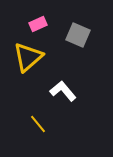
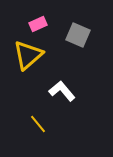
yellow triangle: moved 2 px up
white L-shape: moved 1 px left
